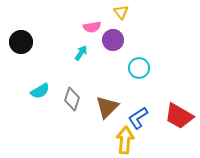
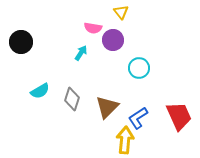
pink semicircle: moved 1 px right, 1 px down; rotated 18 degrees clockwise
red trapezoid: rotated 144 degrees counterclockwise
